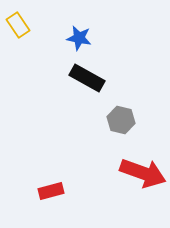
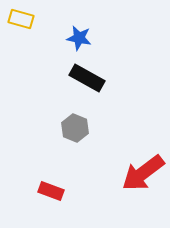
yellow rectangle: moved 3 px right, 6 px up; rotated 40 degrees counterclockwise
gray hexagon: moved 46 px left, 8 px down; rotated 8 degrees clockwise
red arrow: rotated 123 degrees clockwise
red rectangle: rotated 35 degrees clockwise
